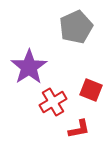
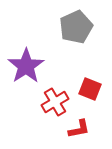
purple star: moved 3 px left, 1 px up
red square: moved 1 px left, 1 px up
red cross: moved 2 px right
